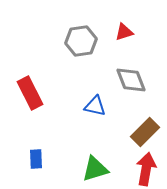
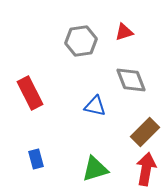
blue rectangle: rotated 12 degrees counterclockwise
